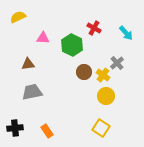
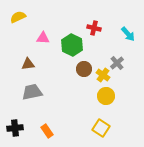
red cross: rotated 16 degrees counterclockwise
cyan arrow: moved 2 px right, 1 px down
brown circle: moved 3 px up
